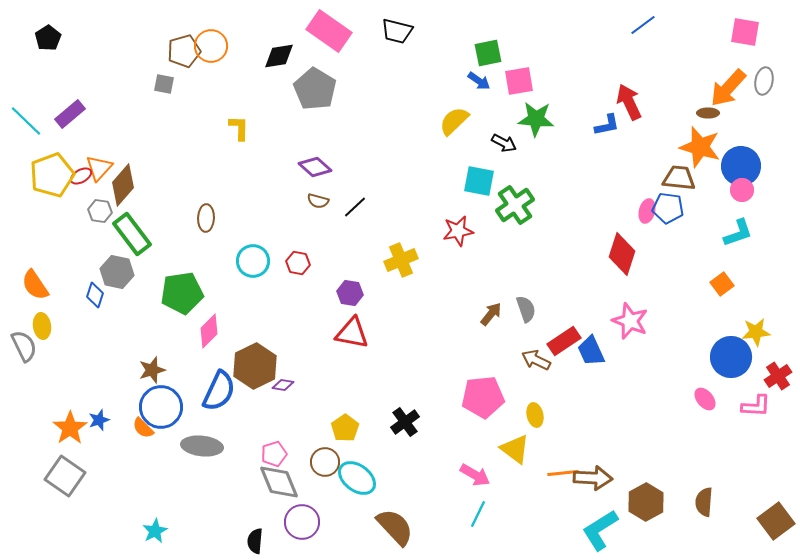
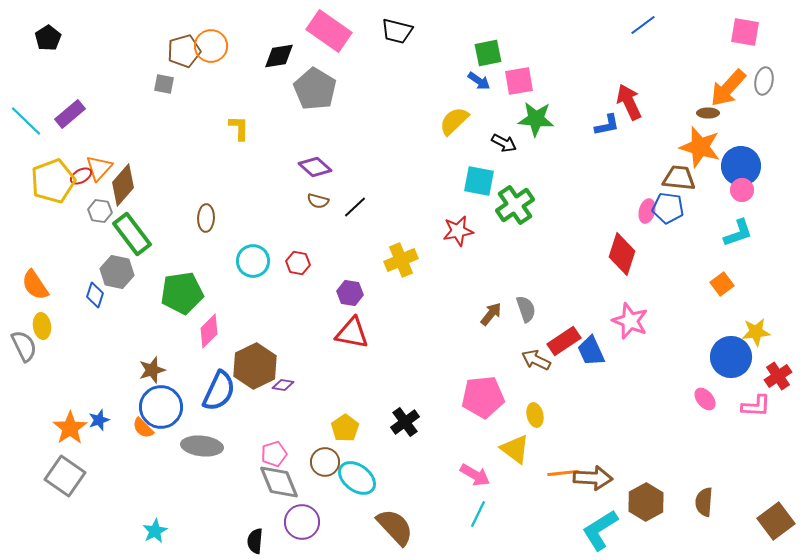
yellow pentagon at (52, 175): moved 1 px right, 6 px down
